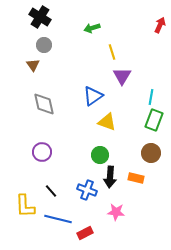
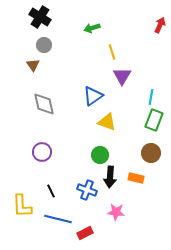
black line: rotated 16 degrees clockwise
yellow L-shape: moved 3 px left
